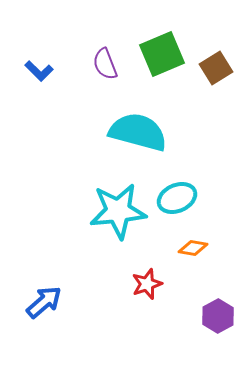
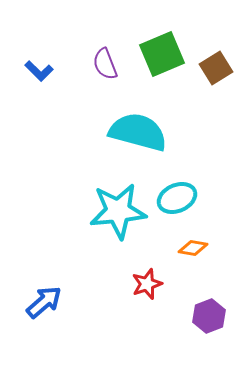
purple hexagon: moved 9 px left; rotated 8 degrees clockwise
